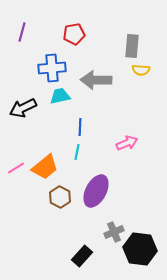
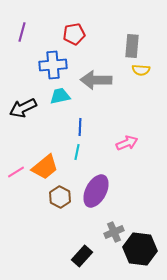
blue cross: moved 1 px right, 3 px up
pink line: moved 4 px down
